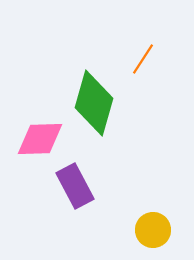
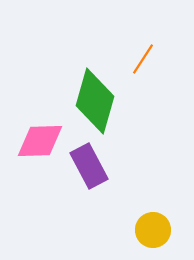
green diamond: moved 1 px right, 2 px up
pink diamond: moved 2 px down
purple rectangle: moved 14 px right, 20 px up
